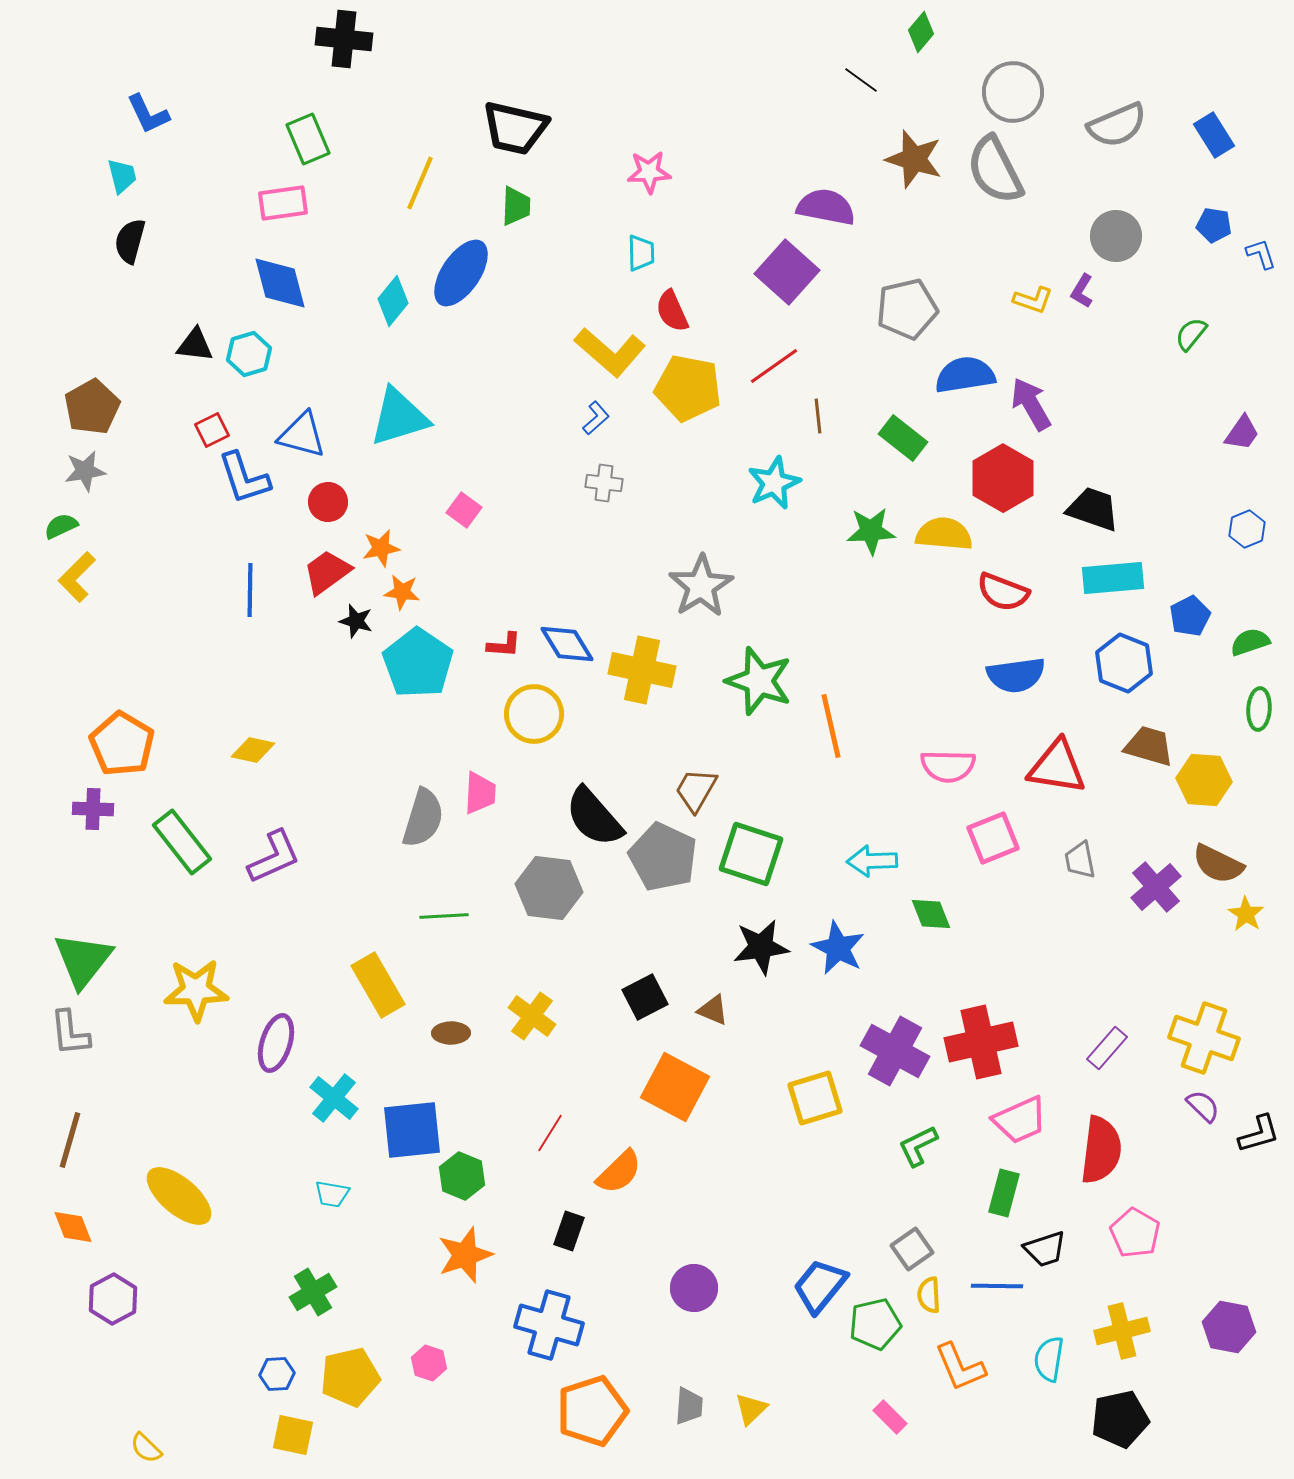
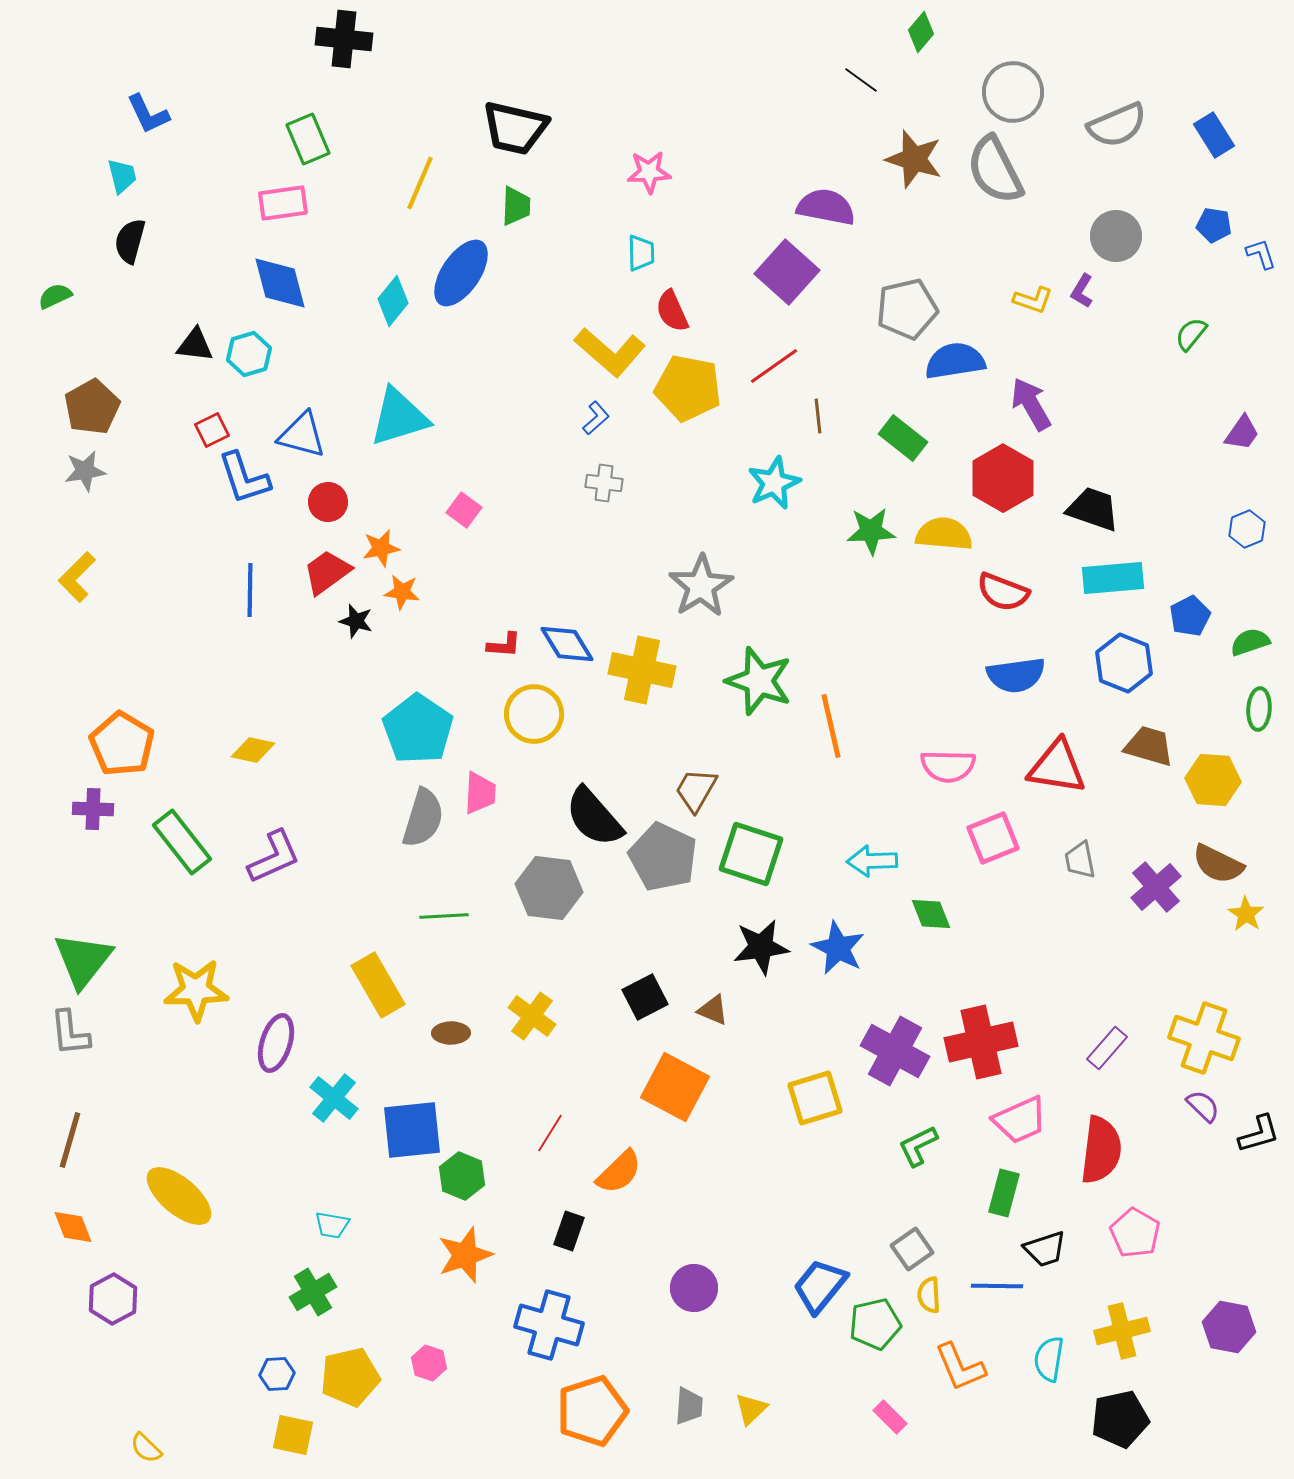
blue semicircle at (965, 375): moved 10 px left, 14 px up
green semicircle at (61, 526): moved 6 px left, 230 px up
cyan pentagon at (418, 663): moved 66 px down
yellow hexagon at (1204, 780): moved 9 px right
cyan trapezoid at (332, 1194): moved 31 px down
